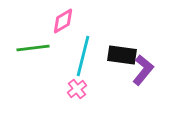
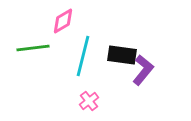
pink cross: moved 12 px right, 12 px down
